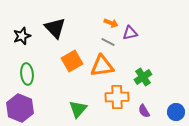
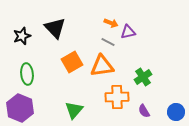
purple triangle: moved 2 px left, 1 px up
orange square: moved 1 px down
green triangle: moved 4 px left, 1 px down
